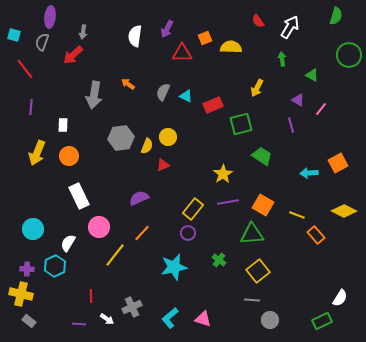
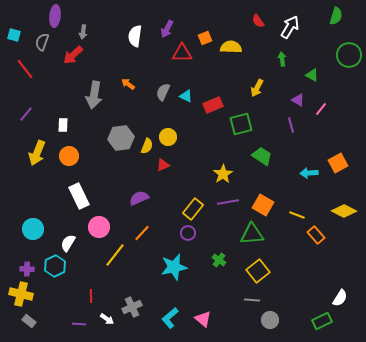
purple ellipse at (50, 17): moved 5 px right, 1 px up
purple line at (31, 107): moved 5 px left, 7 px down; rotated 35 degrees clockwise
pink triangle at (203, 319): rotated 24 degrees clockwise
